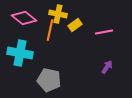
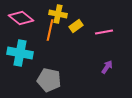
pink diamond: moved 3 px left
yellow rectangle: moved 1 px right, 1 px down
